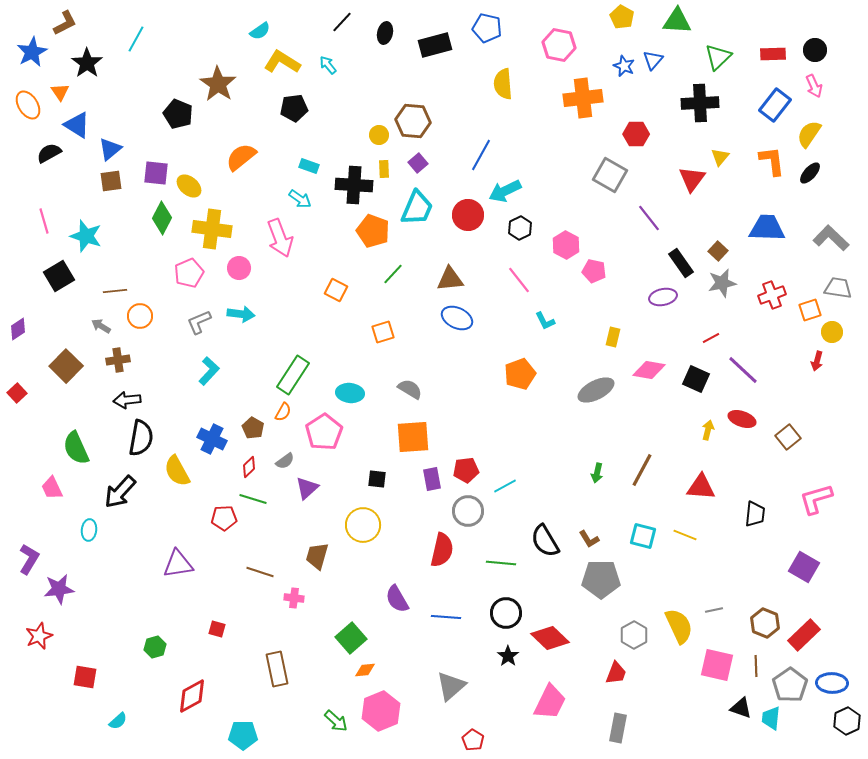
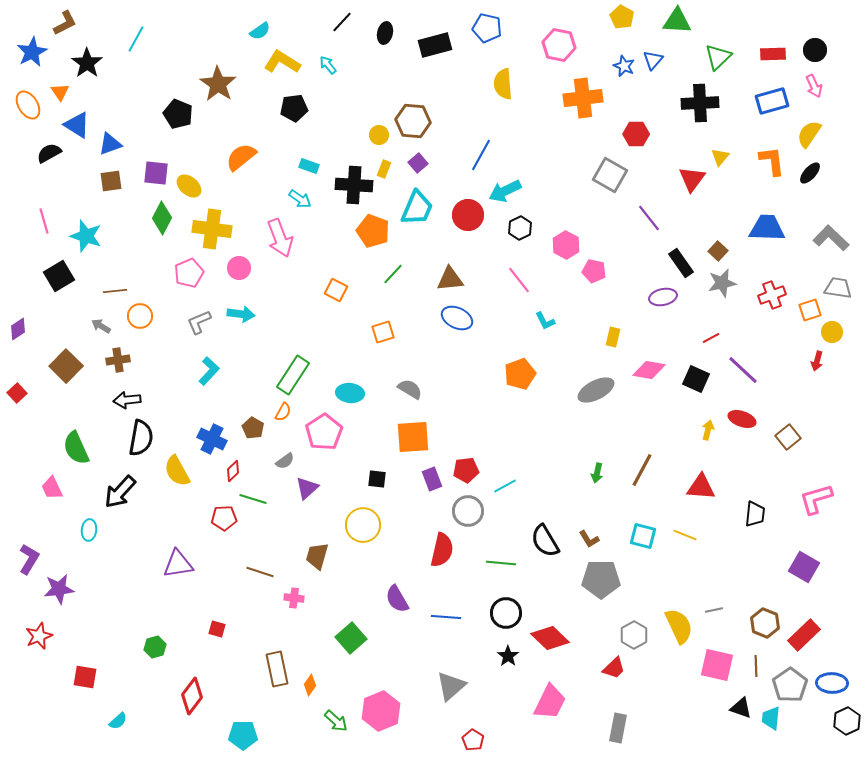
blue rectangle at (775, 105): moved 3 px left, 4 px up; rotated 36 degrees clockwise
blue triangle at (110, 149): moved 5 px up; rotated 20 degrees clockwise
yellow rectangle at (384, 169): rotated 24 degrees clockwise
red diamond at (249, 467): moved 16 px left, 4 px down
purple rectangle at (432, 479): rotated 10 degrees counterclockwise
orange diamond at (365, 670): moved 55 px left, 15 px down; rotated 50 degrees counterclockwise
red trapezoid at (616, 673): moved 2 px left, 5 px up; rotated 25 degrees clockwise
red diamond at (192, 696): rotated 24 degrees counterclockwise
